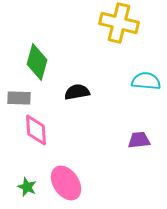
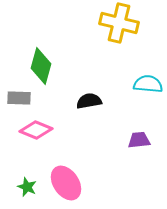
green diamond: moved 4 px right, 4 px down
cyan semicircle: moved 2 px right, 3 px down
black semicircle: moved 12 px right, 9 px down
pink diamond: rotated 64 degrees counterclockwise
